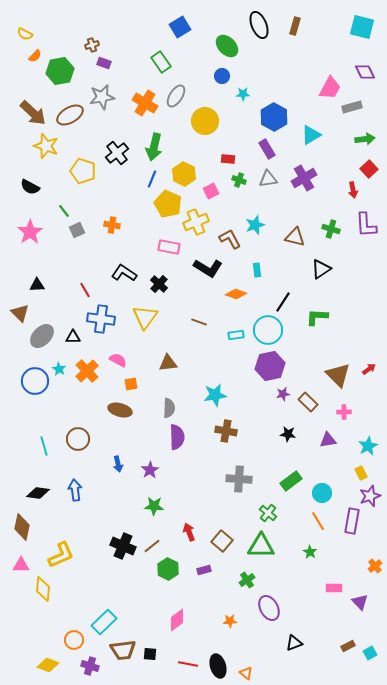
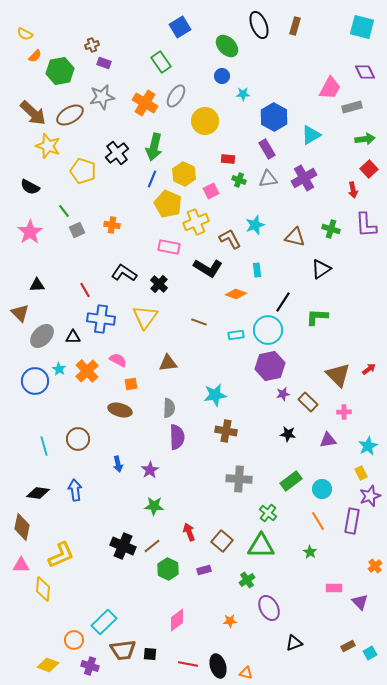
yellow star at (46, 146): moved 2 px right
cyan circle at (322, 493): moved 4 px up
orange triangle at (246, 673): rotated 24 degrees counterclockwise
